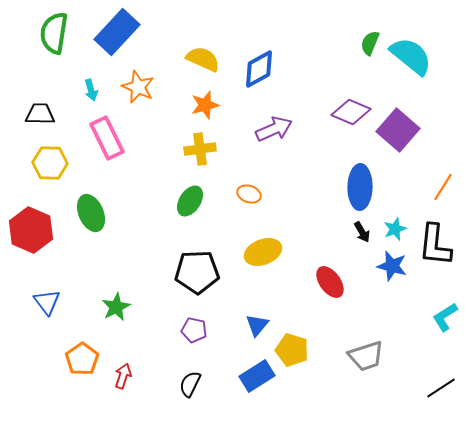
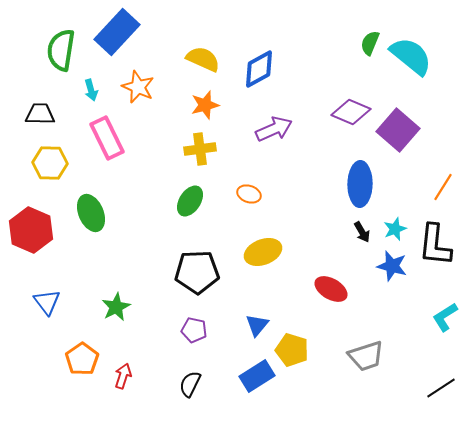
green semicircle at (54, 33): moved 7 px right, 17 px down
blue ellipse at (360, 187): moved 3 px up
red ellipse at (330, 282): moved 1 px right, 7 px down; rotated 24 degrees counterclockwise
